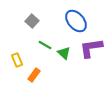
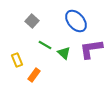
purple L-shape: moved 1 px down
